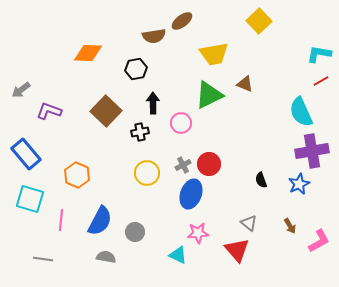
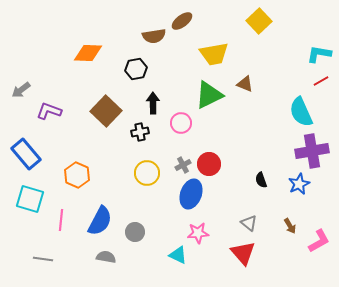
red triangle: moved 6 px right, 3 px down
